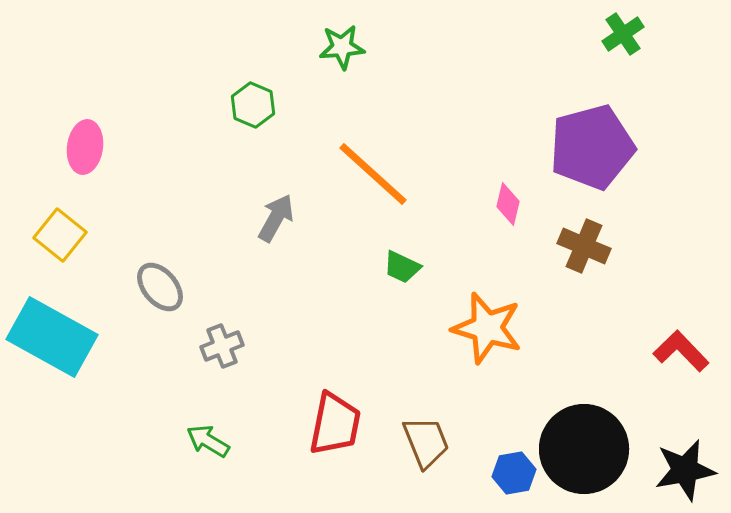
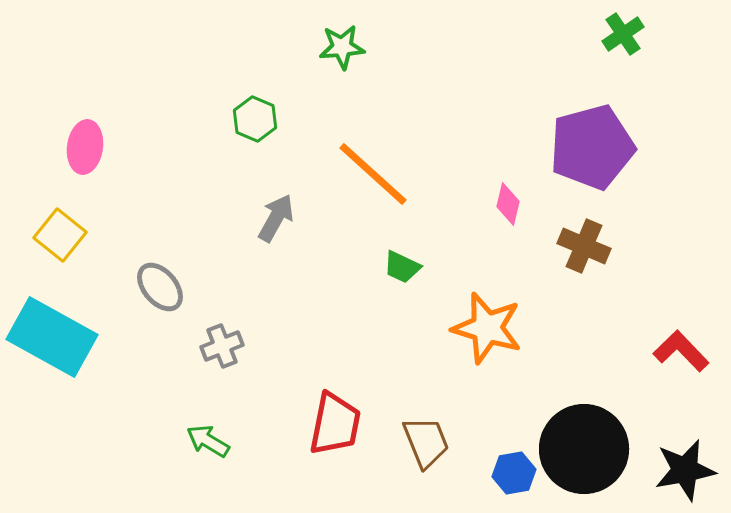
green hexagon: moved 2 px right, 14 px down
